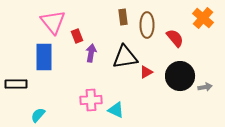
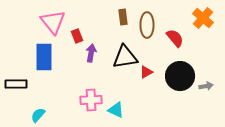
gray arrow: moved 1 px right, 1 px up
